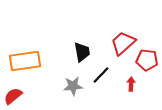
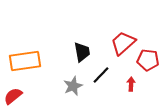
red pentagon: moved 1 px right
gray star: rotated 18 degrees counterclockwise
